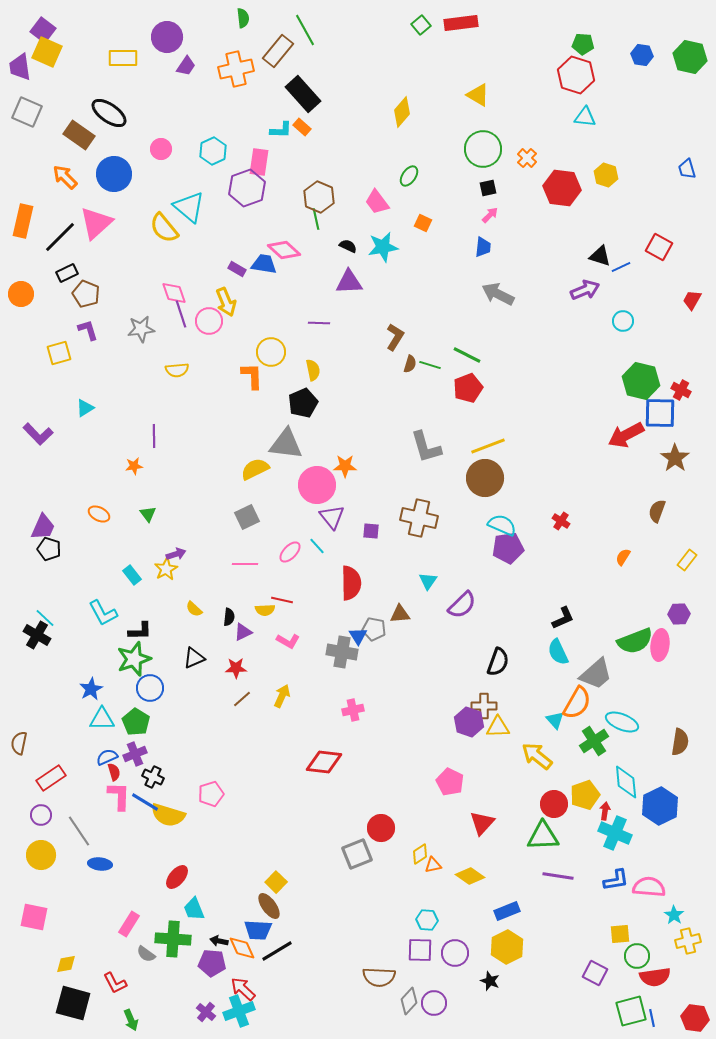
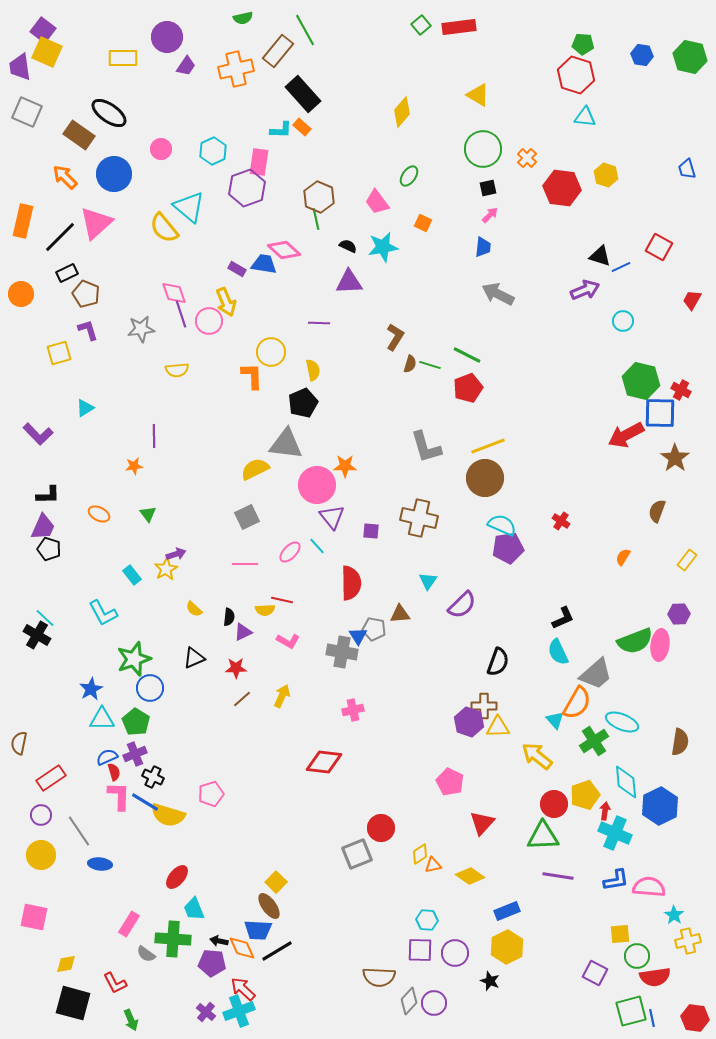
green semicircle at (243, 18): rotated 84 degrees clockwise
red rectangle at (461, 23): moved 2 px left, 4 px down
black L-shape at (140, 631): moved 92 px left, 136 px up
